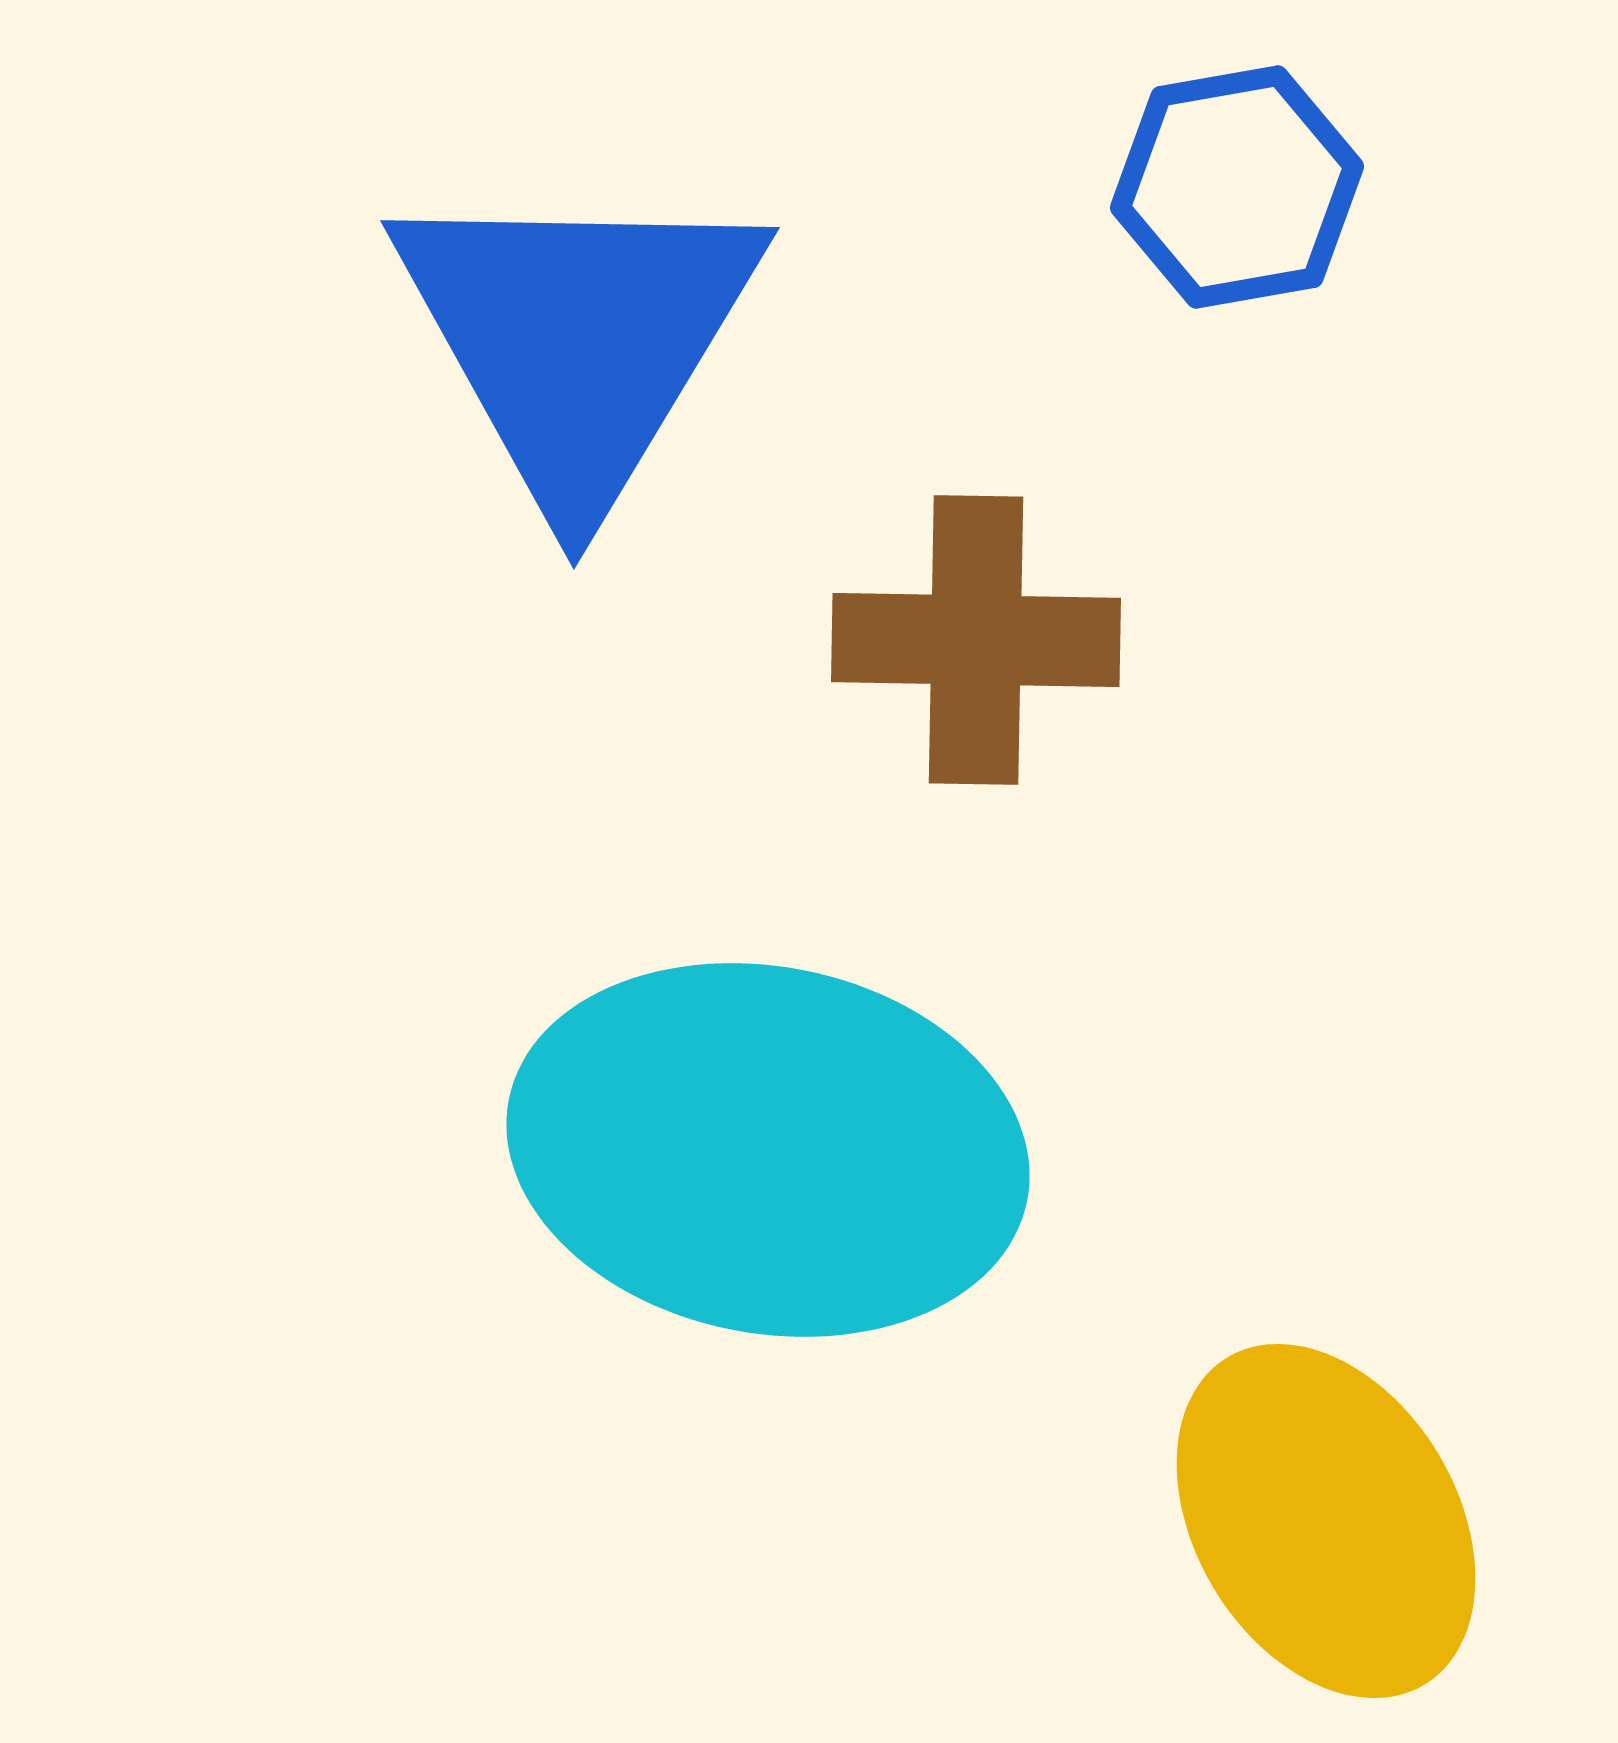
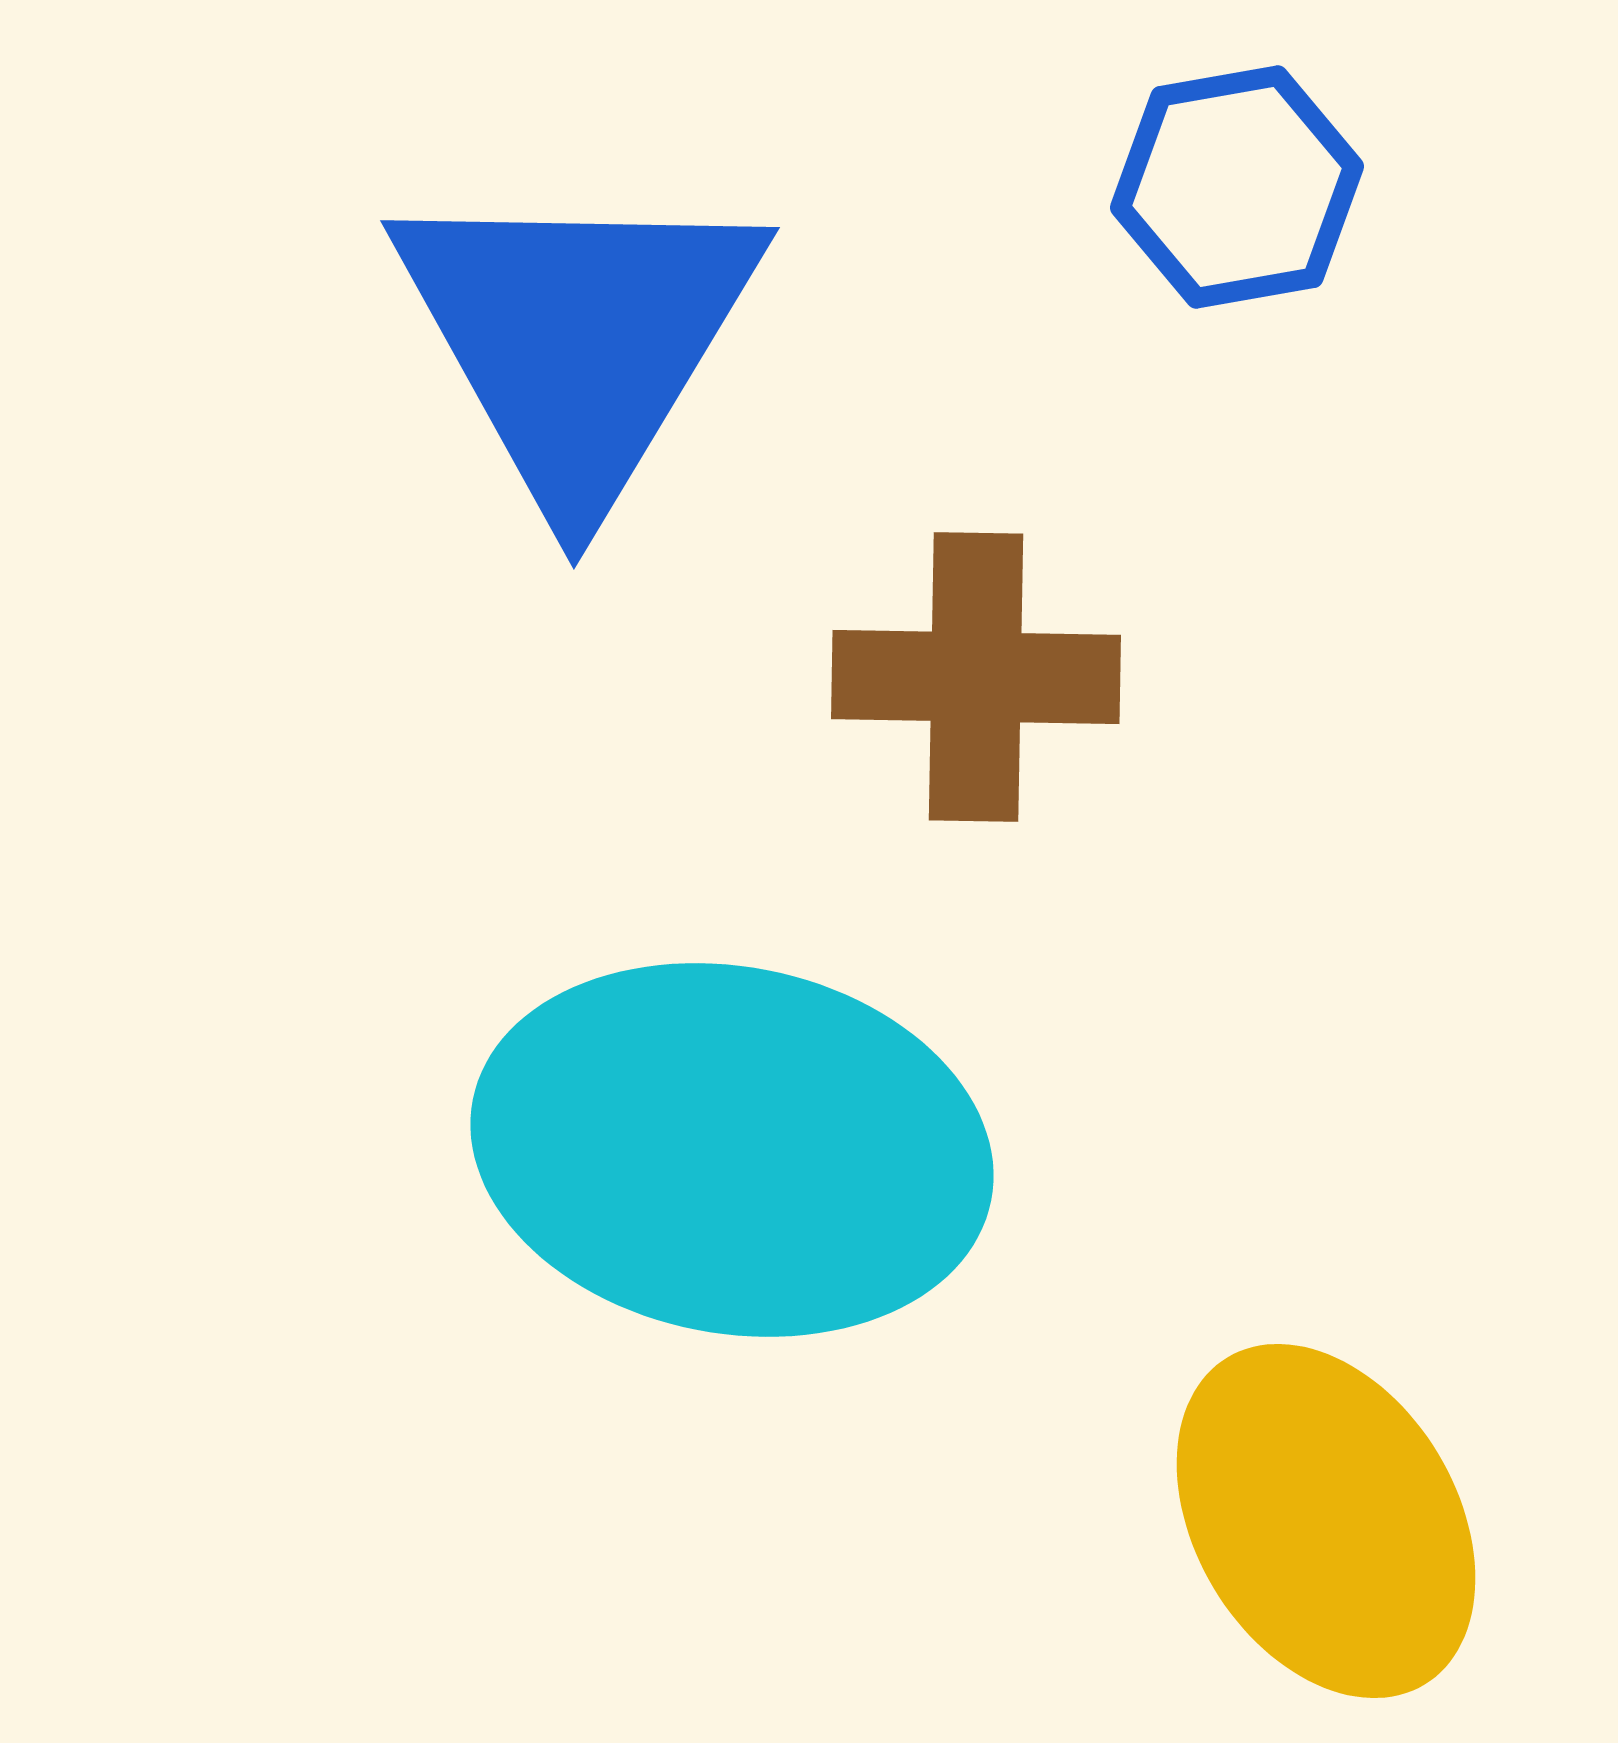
brown cross: moved 37 px down
cyan ellipse: moved 36 px left
